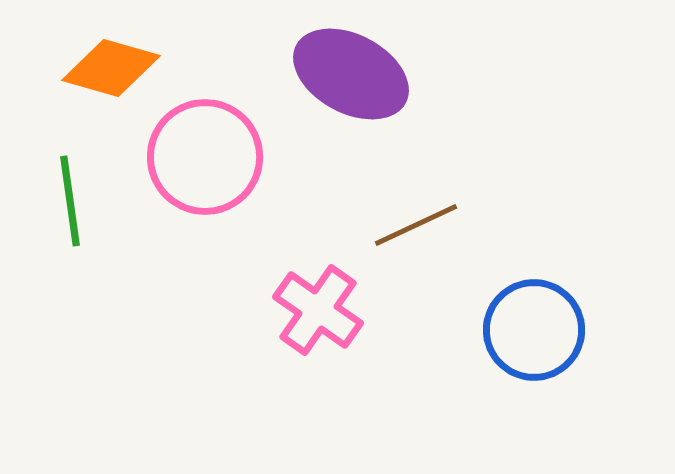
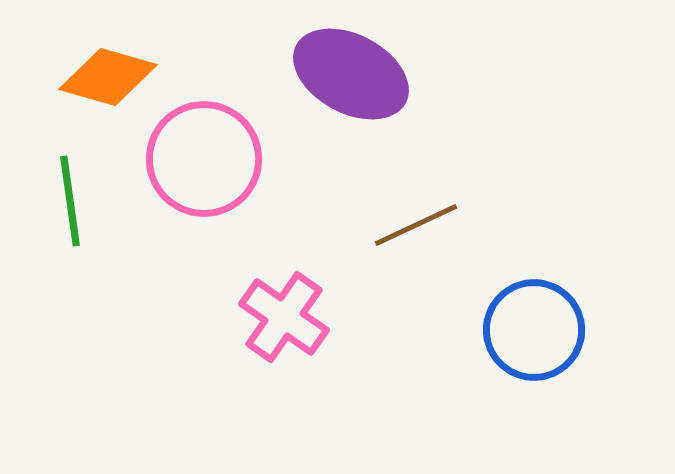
orange diamond: moved 3 px left, 9 px down
pink circle: moved 1 px left, 2 px down
pink cross: moved 34 px left, 7 px down
